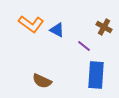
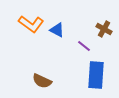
brown cross: moved 2 px down
